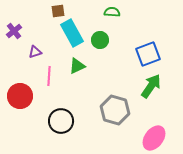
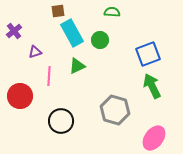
green arrow: moved 1 px right; rotated 60 degrees counterclockwise
